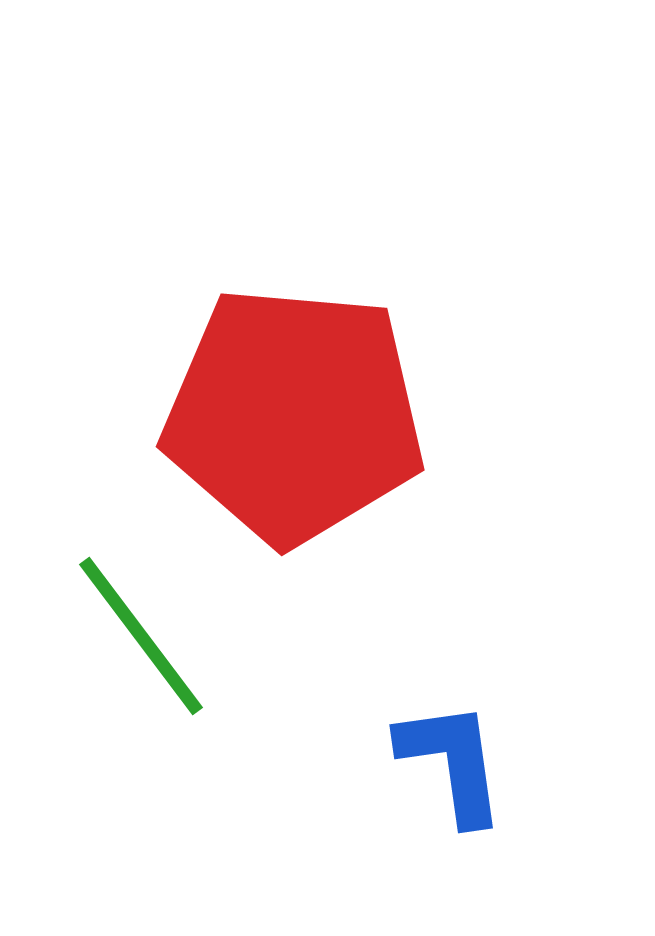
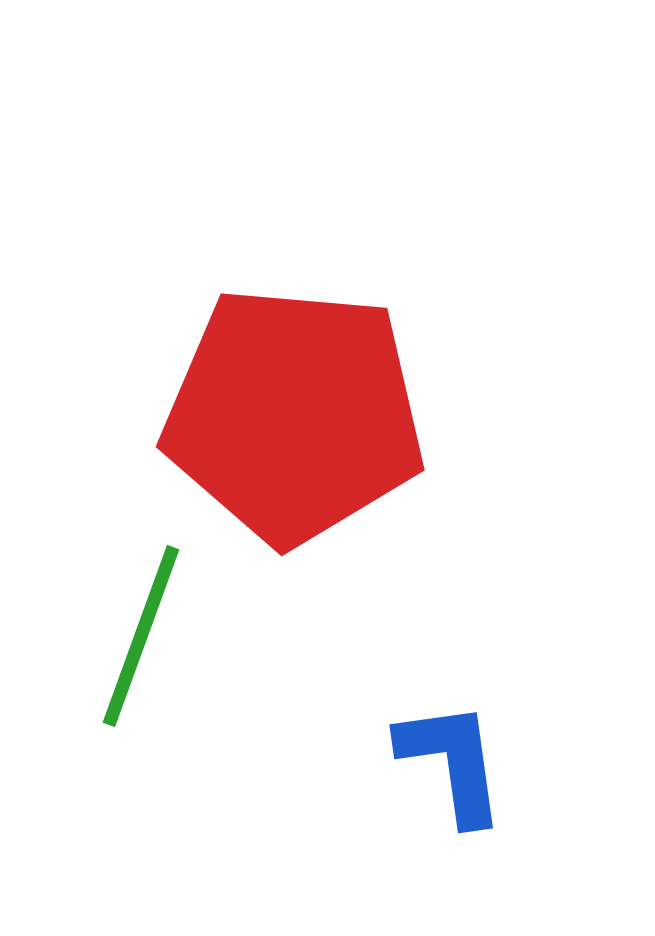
green line: rotated 57 degrees clockwise
